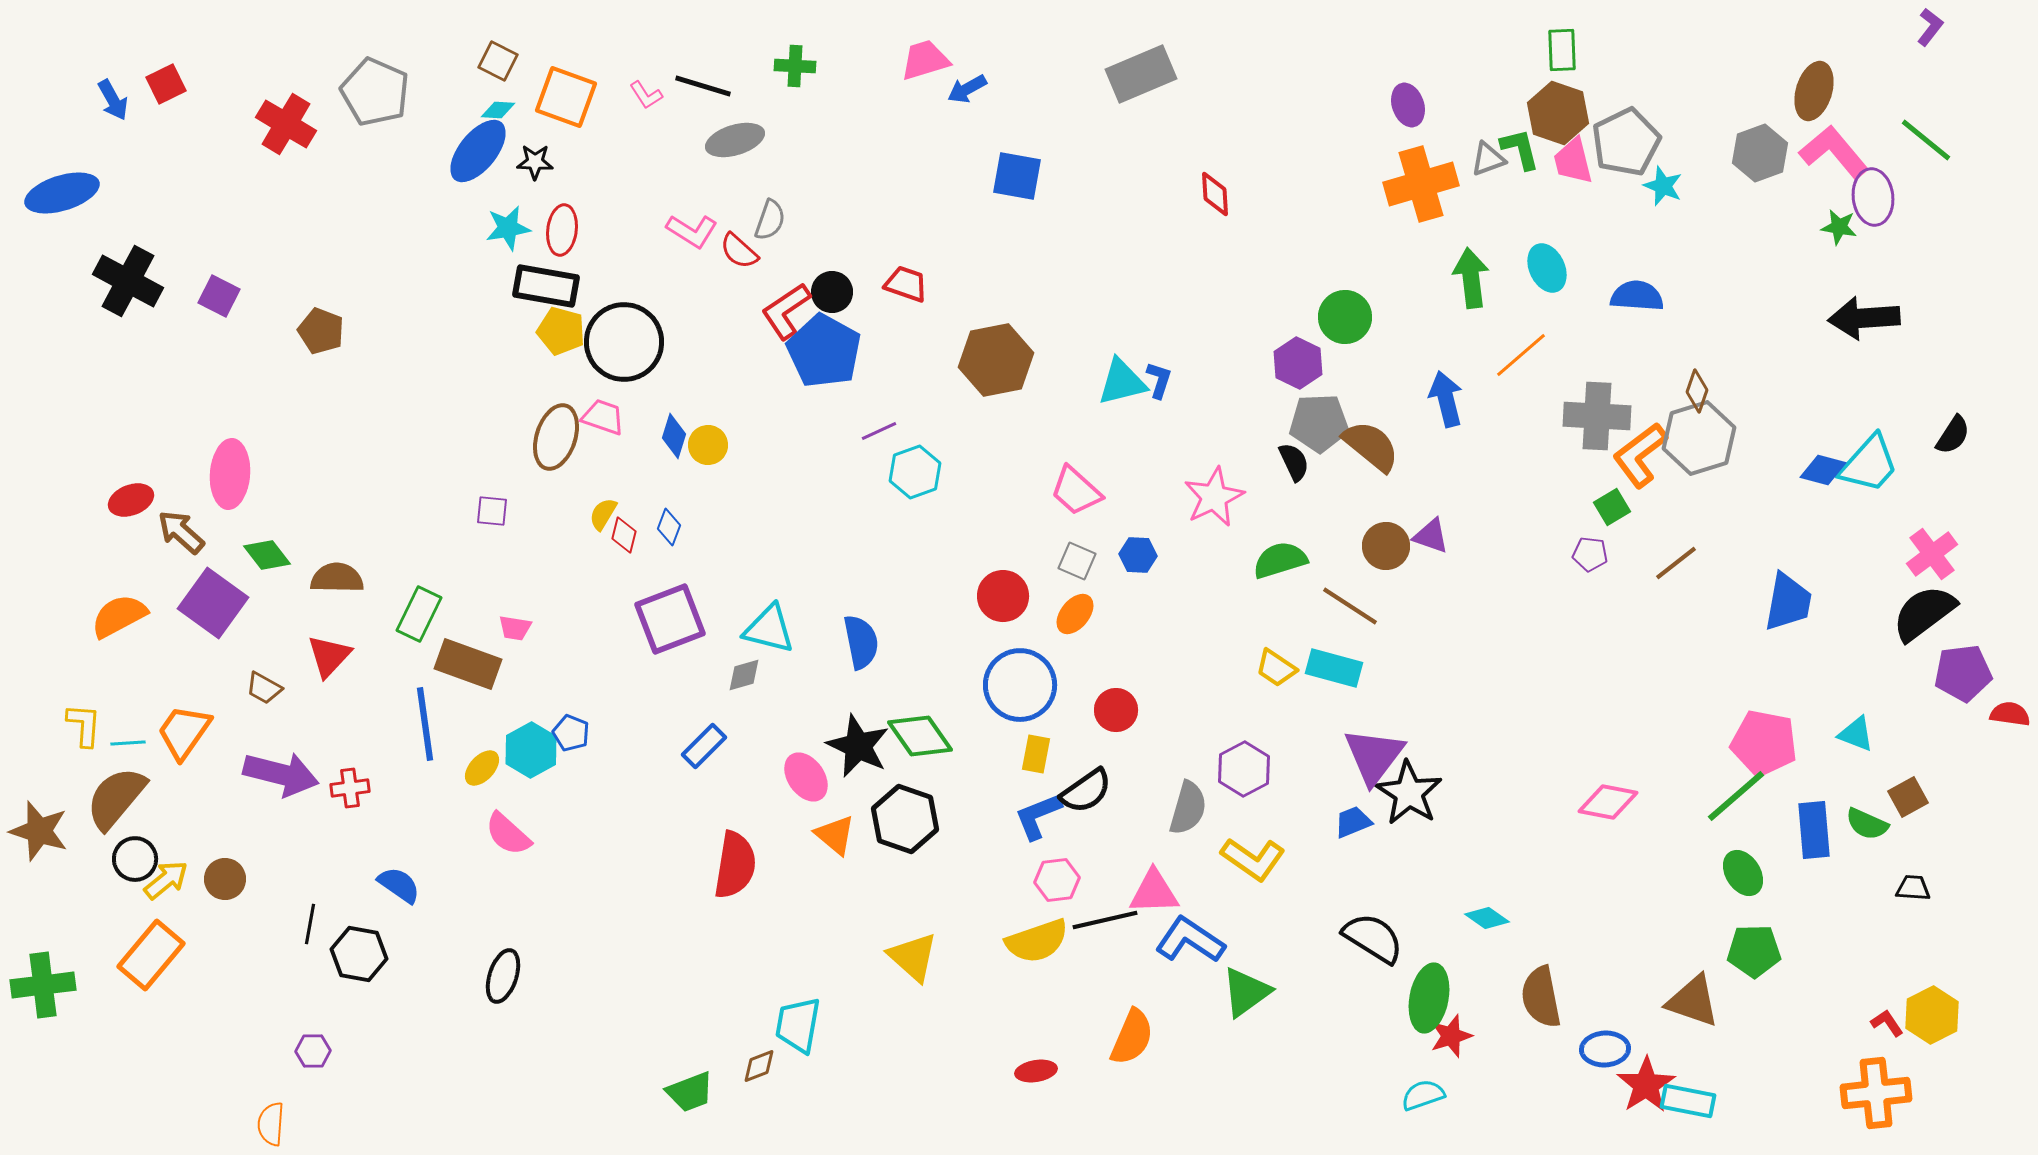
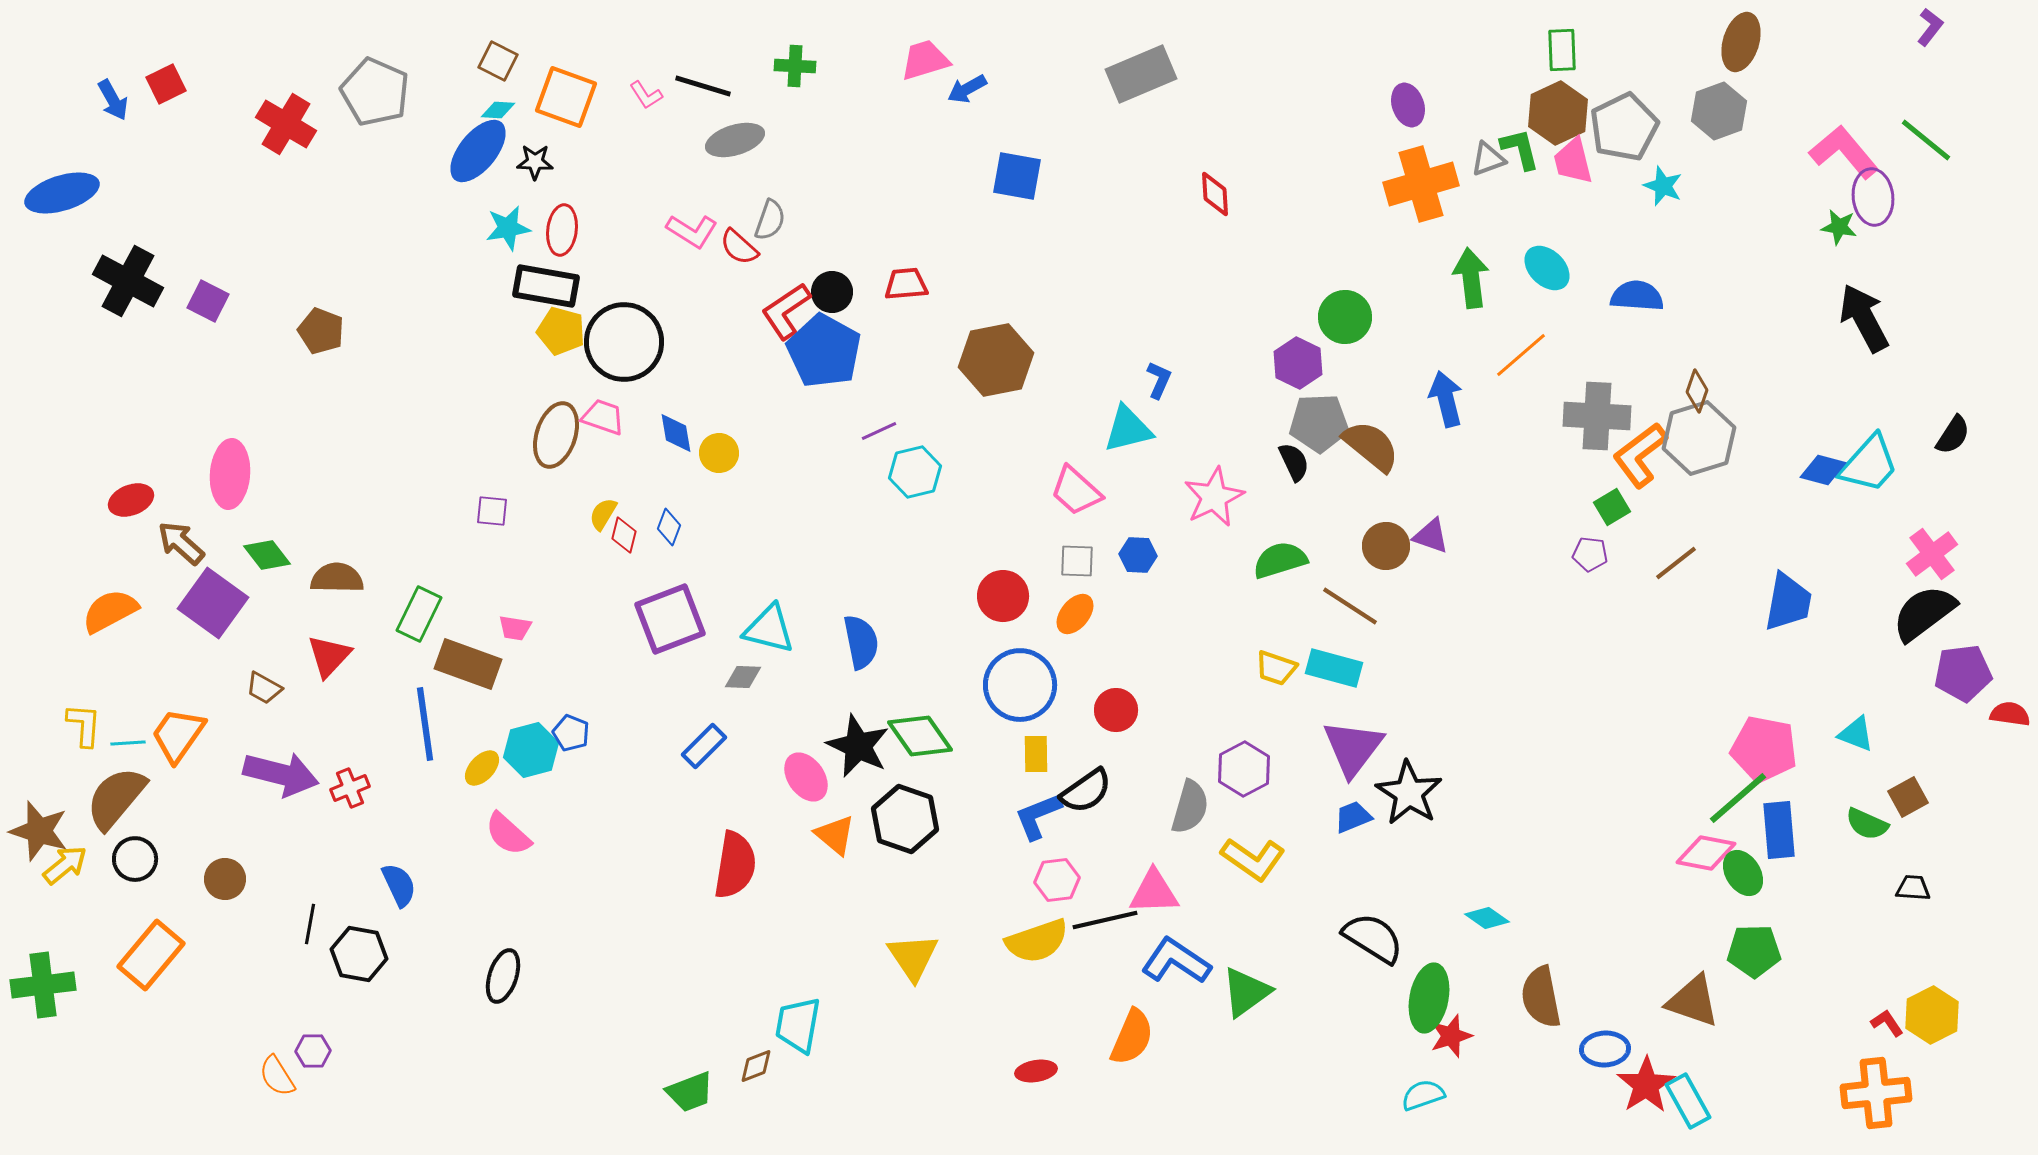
brown ellipse at (1814, 91): moved 73 px left, 49 px up
brown hexagon at (1558, 113): rotated 16 degrees clockwise
gray pentagon at (1626, 142): moved 2 px left, 15 px up
pink L-shape at (1834, 152): moved 10 px right
gray hexagon at (1760, 153): moved 41 px left, 42 px up
red semicircle at (739, 251): moved 4 px up
cyan ellipse at (1547, 268): rotated 21 degrees counterclockwise
red trapezoid at (906, 284): rotated 24 degrees counterclockwise
purple square at (219, 296): moved 11 px left, 5 px down
black arrow at (1864, 318): rotated 66 degrees clockwise
blue L-shape at (1159, 380): rotated 6 degrees clockwise
cyan triangle at (1122, 382): moved 6 px right, 47 px down
blue diamond at (674, 436): moved 2 px right, 3 px up; rotated 27 degrees counterclockwise
brown ellipse at (556, 437): moved 2 px up
yellow circle at (708, 445): moved 11 px right, 8 px down
cyan hexagon at (915, 472): rotated 6 degrees clockwise
brown arrow at (181, 532): moved 11 px down
gray square at (1077, 561): rotated 21 degrees counterclockwise
orange semicircle at (119, 616): moved 9 px left, 5 px up
yellow trapezoid at (1276, 668): rotated 15 degrees counterclockwise
gray diamond at (744, 675): moved 1 px left, 2 px down; rotated 18 degrees clockwise
orange trapezoid at (184, 732): moved 6 px left, 3 px down
pink pentagon at (1764, 743): moved 6 px down
cyan hexagon at (531, 750): rotated 14 degrees clockwise
yellow rectangle at (1036, 754): rotated 12 degrees counterclockwise
purple triangle at (1374, 756): moved 21 px left, 8 px up
red cross at (350, 788): rotated 15 degrees counterclockwise
green line at (1736, 796): moved 2 px right, 2 px down
pink diamond at (1608, 802): moved 98 px right, 51 px down
gray semicircle at (1188, 808): moved 2 px right, 1 px up
blue trapezoid at (1353, 822): moved 5 px up
blue rectangle at (1814, 830): moved 35 px left
yellow arrow at (166, 880): moved 101 px left, 15 px up
blue semicircle at (399, 885): rotated 30 degrees clockwise
blue L-shape at (1190, 940): moved 14 px left, 21 px down
yellow triangle at (913, 957): rotated 14 degrees clockwise
brown diamond at (759, 1066): moved 3 px left
cyan rectangle at (1688, 1101): rotated 50 degrees clockwise
orange semicircle at (271, 1124): moved 6 px right, 48 px up; rotated 36 degrees counterclockwise
